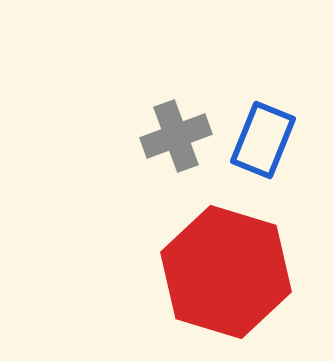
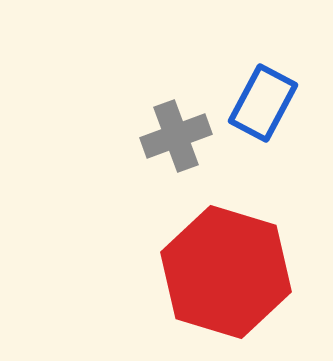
blue rectangle: moved 37 px up; rotated 6 degrees clockwise
